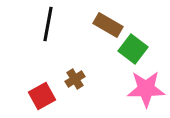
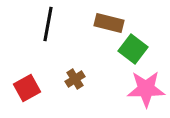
brown rectangle: moved 1 px right, 2 px up; rotated 16 degrees counterclockwise
red square: moved 15 px left, 8 px up
